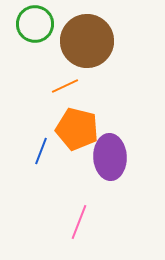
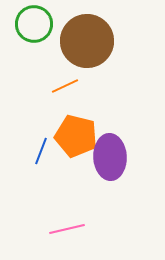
green circle: moved 1 px left
orange pentagon: moved 1 px left, 7 px down
pink line: moved 12 px left, 7 px down; rotated 56 degrees clockwise
